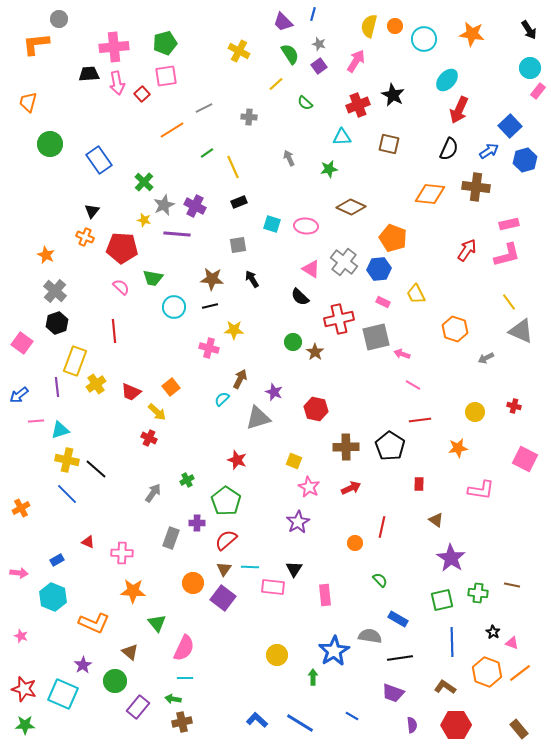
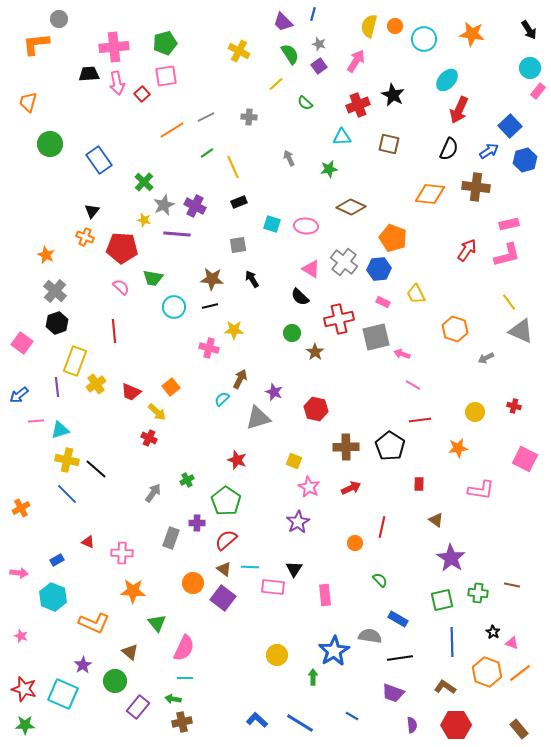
gray line at (204, 108): moved 2 px right, 9 px down
green circle at (293, 342): moved 1 px left, 9 px up
brown triangle at (224, 569): rotated 28 degrees counterclockwise
